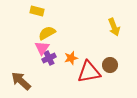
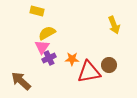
yellow arrow: moved 2 px up
pink triangle: moved 1 px up
orange star: moved 1 px right, 1 px down; rotated 16 degrees clockwise
brown circle: moved 1 px left
